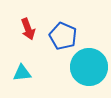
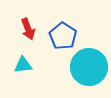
blue pentagon: rotated 8 degrees clockwise
cyan triangle: moved 1 px right, 8 px up
